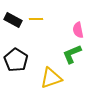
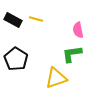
yellow line: rotated 16 degrees clockwise
green L-shape: rotated 15 degrees clockwise
black pentagon: moved 1 px up
yellow triangle: moved 5 px right
